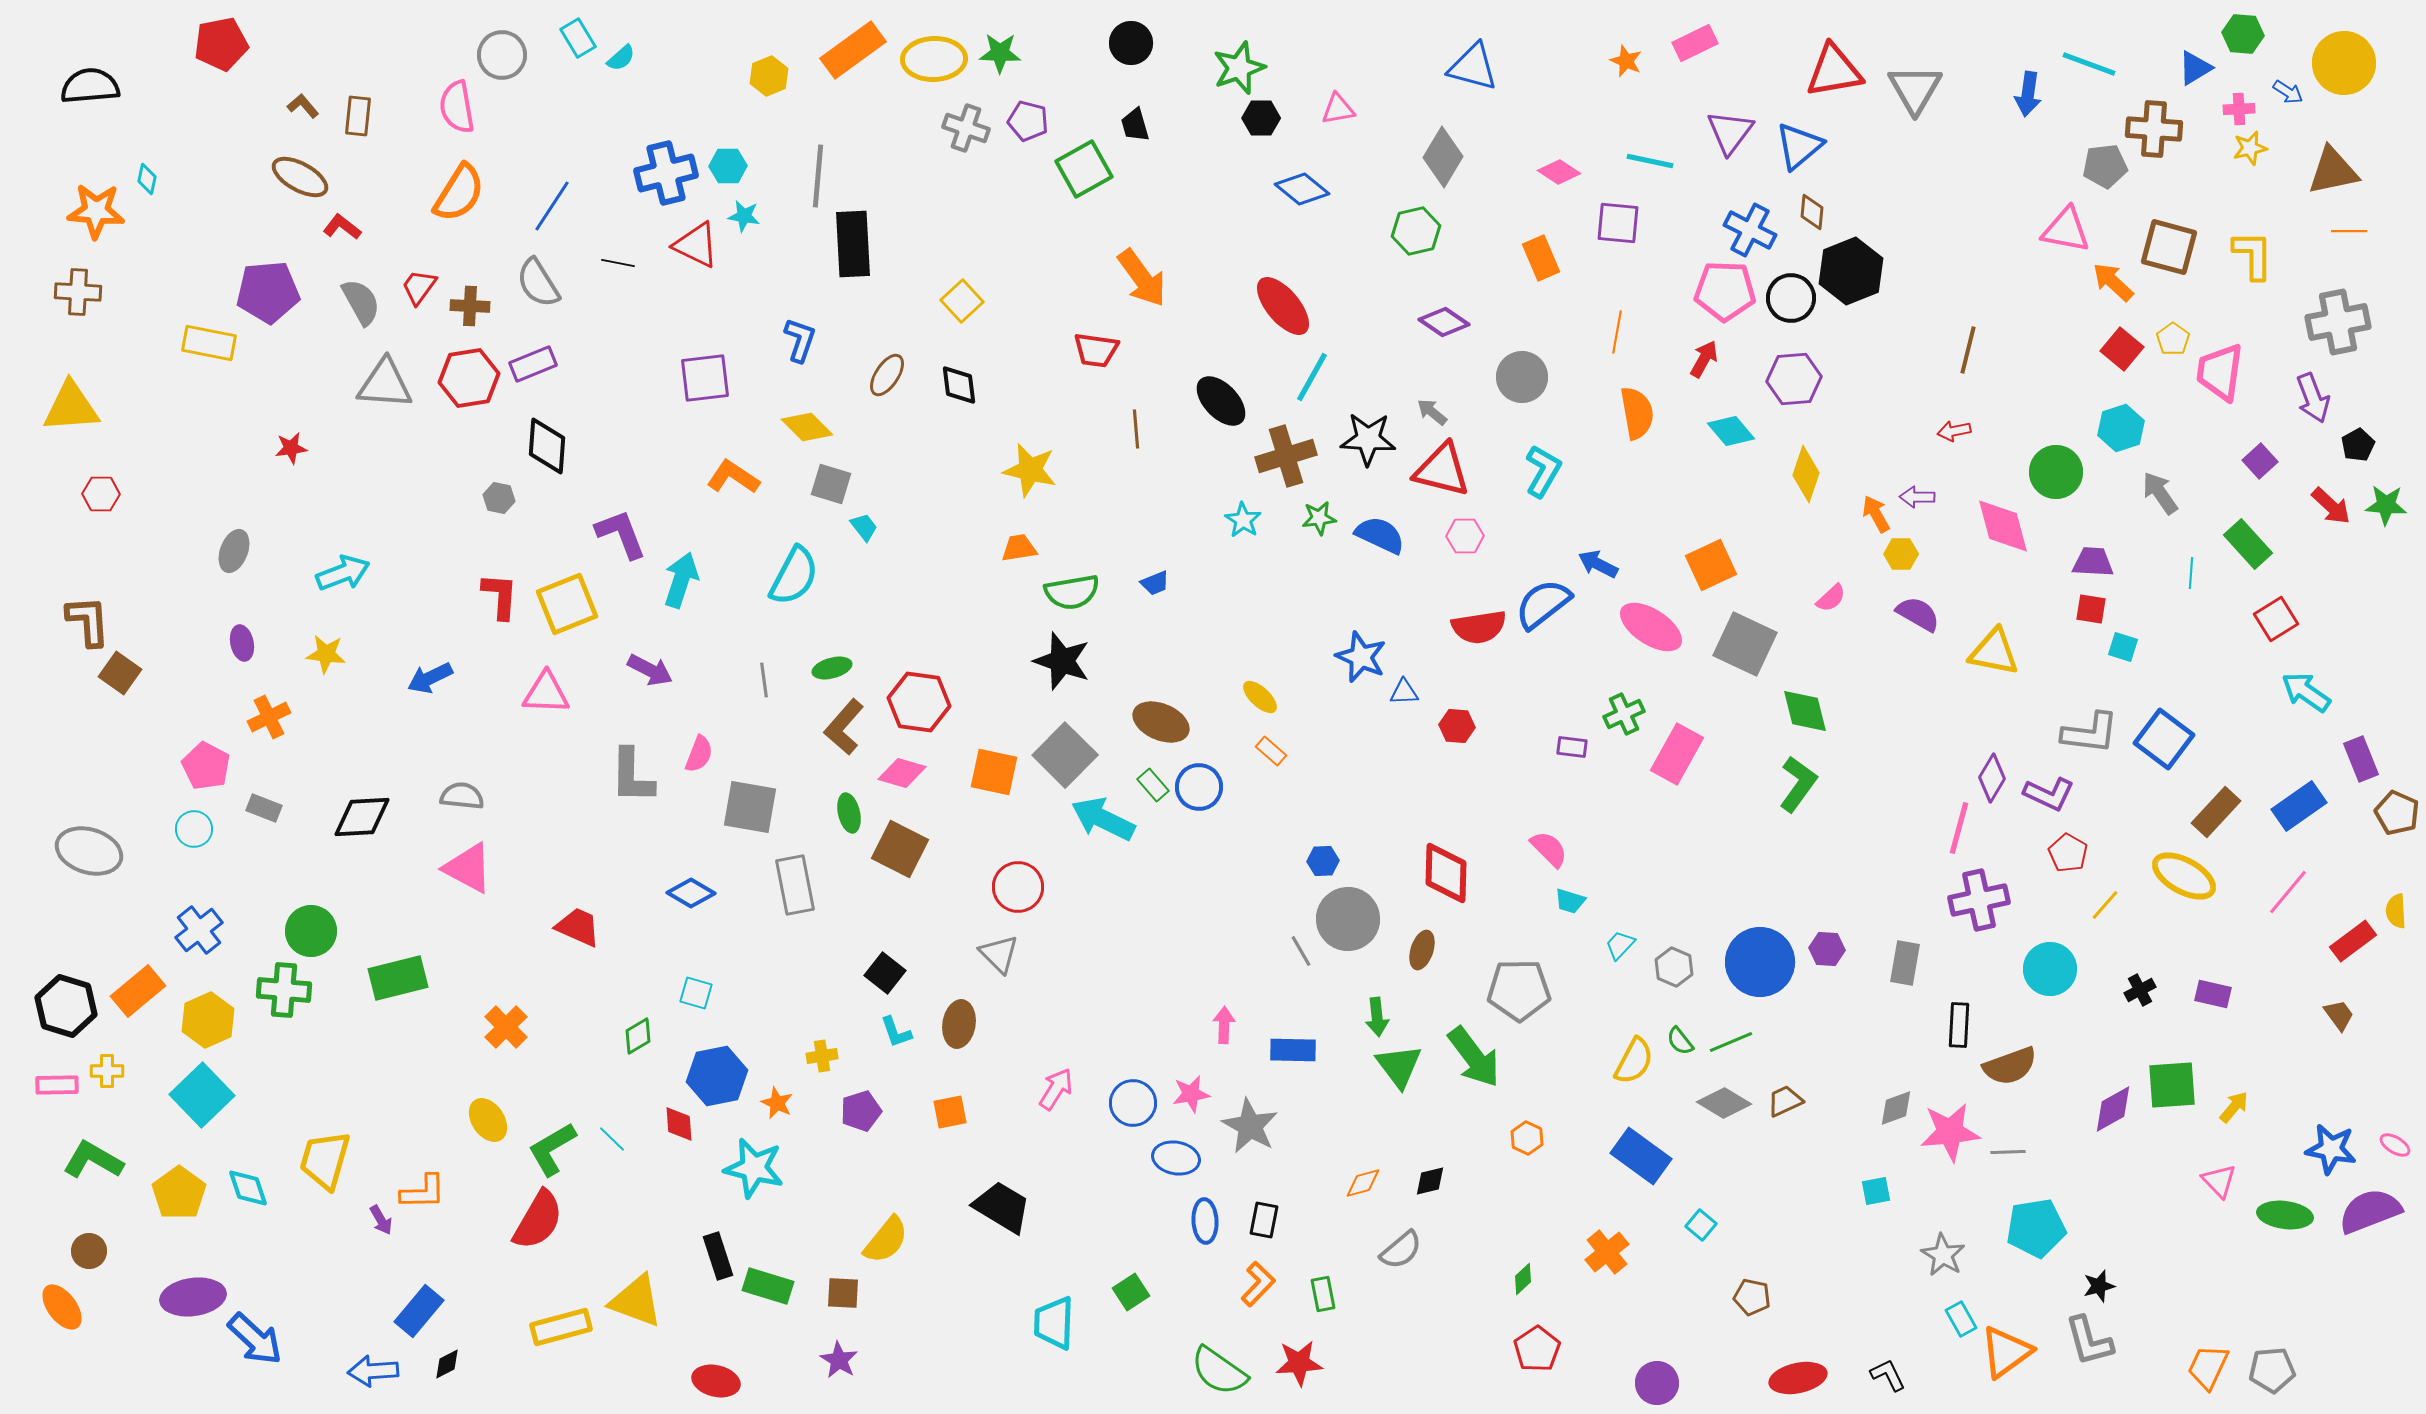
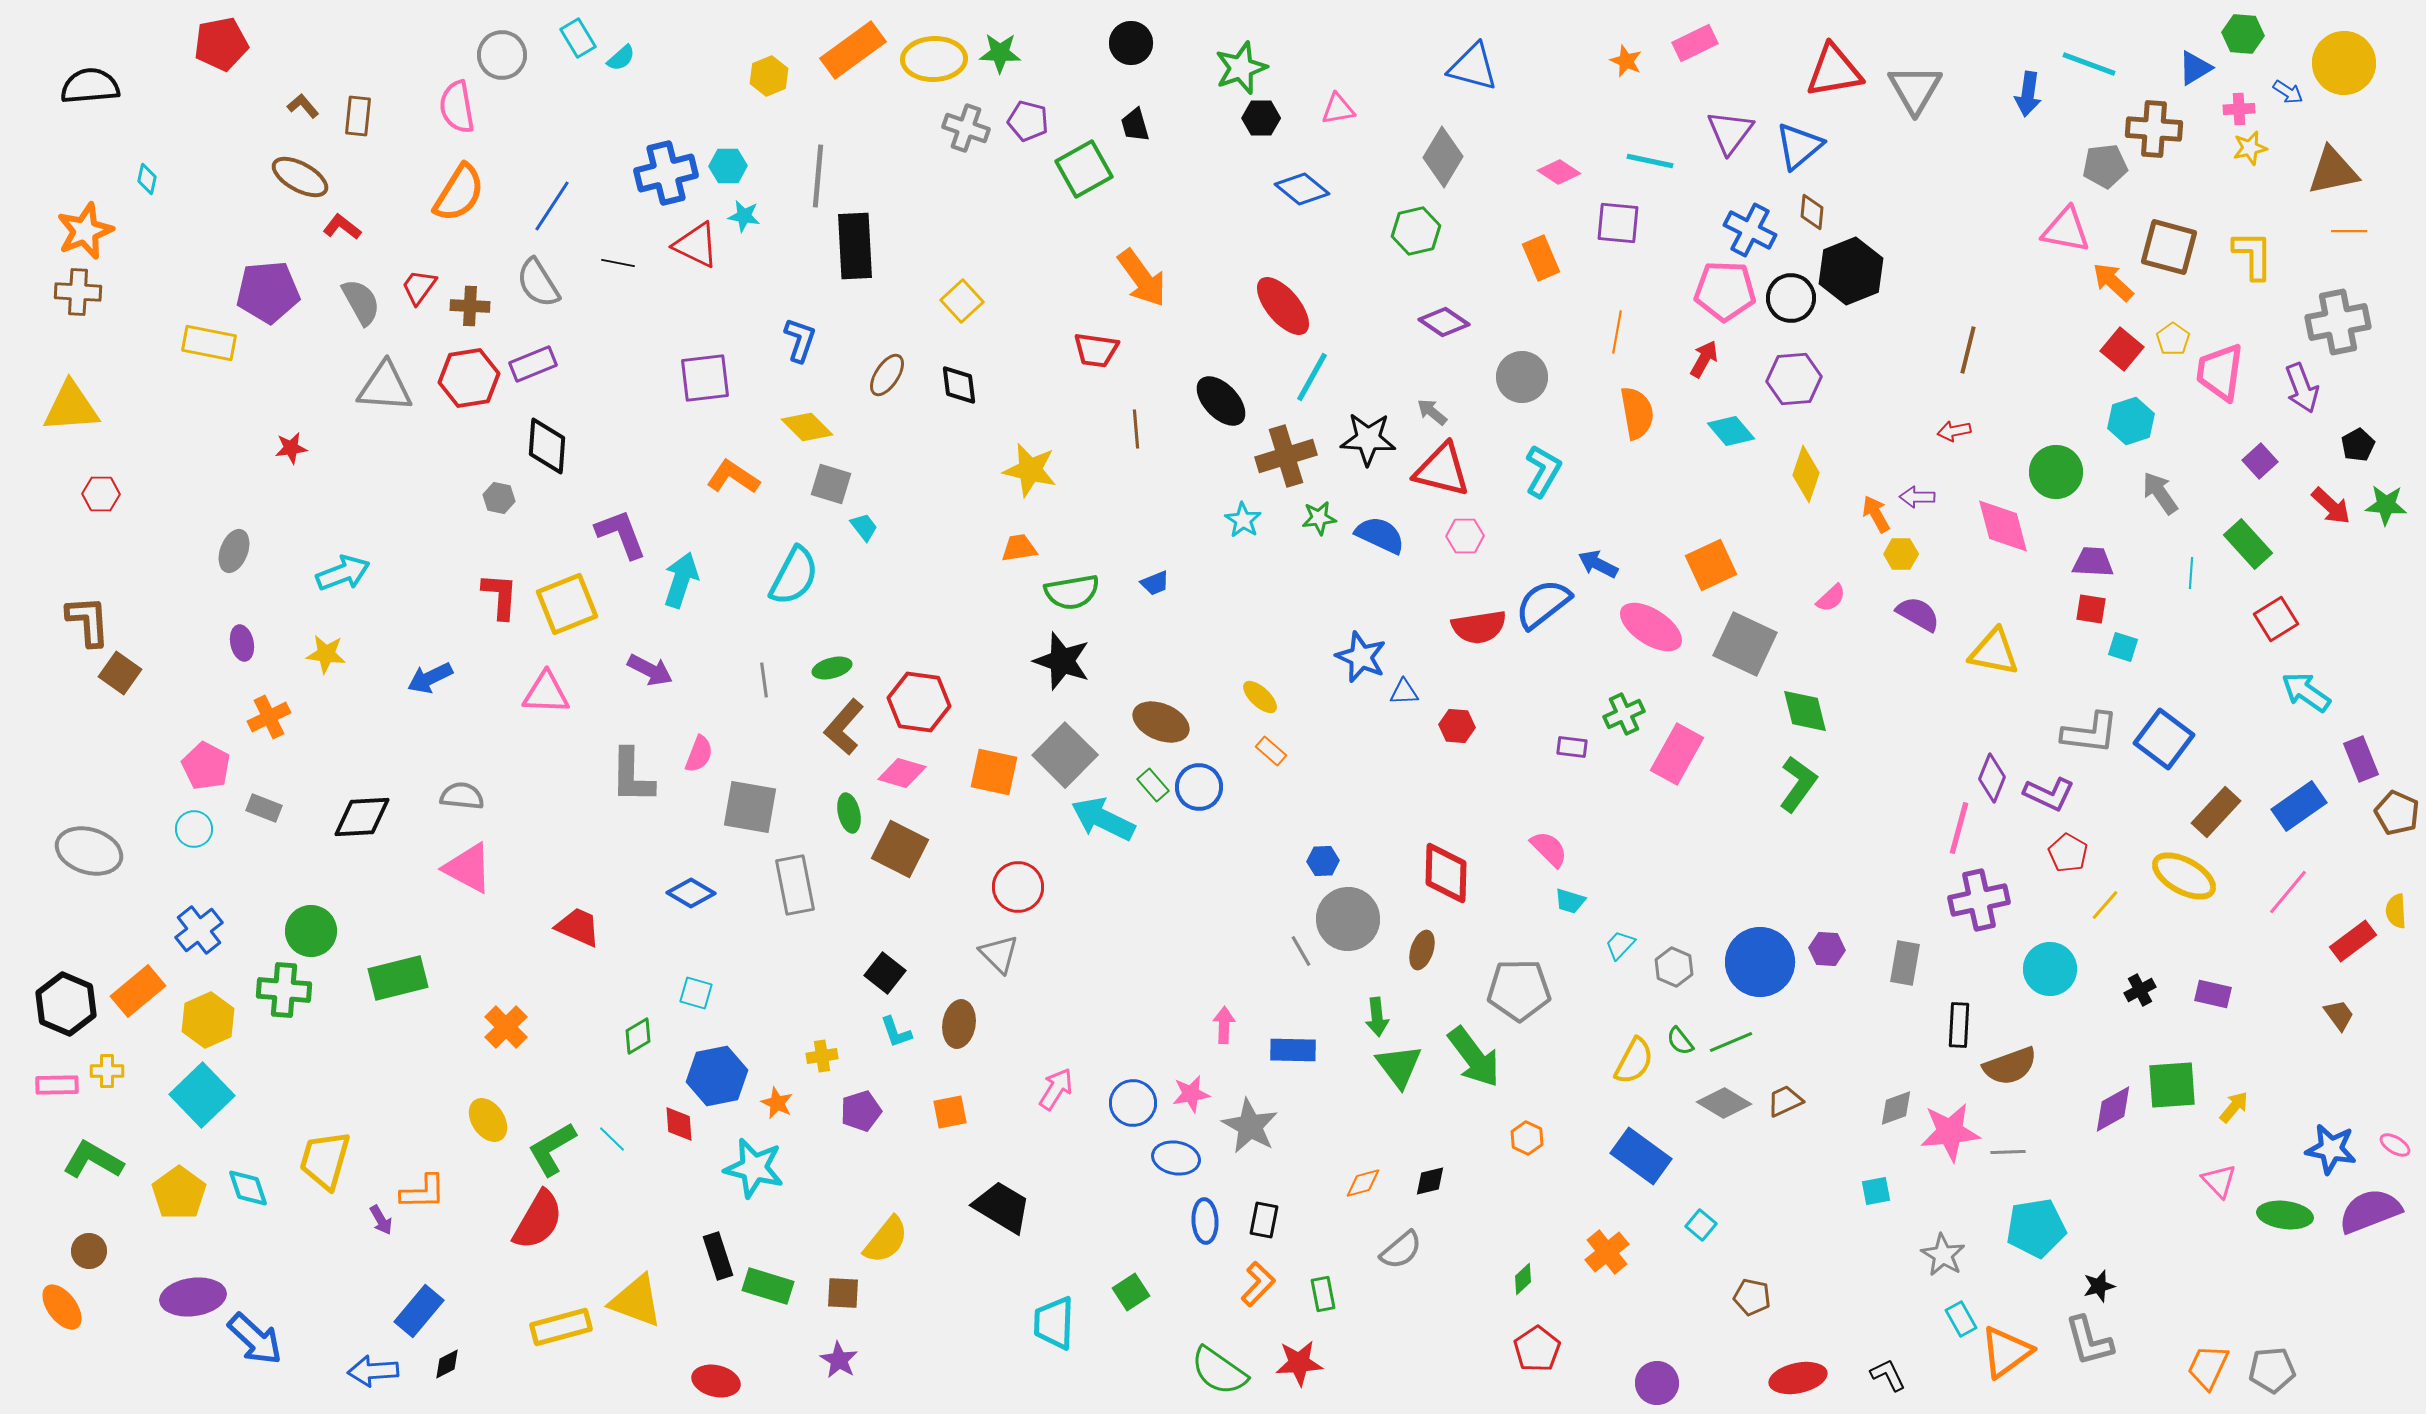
green star at (1239, 68): moved 2 px right
orange star at (96, 211): moved 11 px left, 20 px down; rotated 26 degrees counterclockwise
black rectangle at (853, 244): moved 2 px right, 2 px down
gray triangle at (385, 384): moved 3 px down
purple arrow at (2313, 398): moved 11 px left, 10 px up
cyan hexagon at (2121, 428): moved 10 px right, 7 px up
purple diamond at (1992, 778): rotated 9 degrees counterclockwise
black hexagon at (66, 1006): moved 2 px up; rotated 6 degrees clockwise
